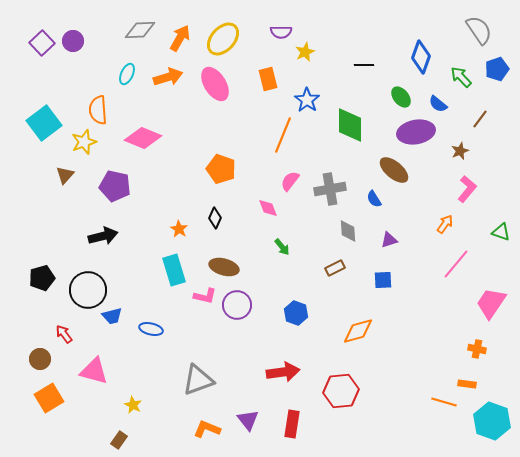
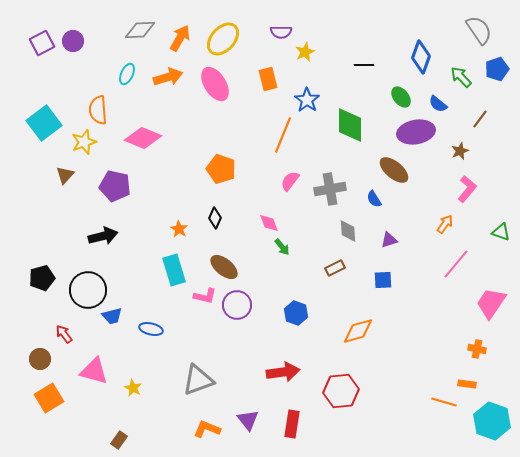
purple square at (42, 43): rotated 15 degrees clockwise
pink diamond at (268, 208): moved 1 px right, 15 px down
brown ellipse at (224, 267): rotated 24 degrees clockwise
yellow star at (133, 405): moved 17 px up
